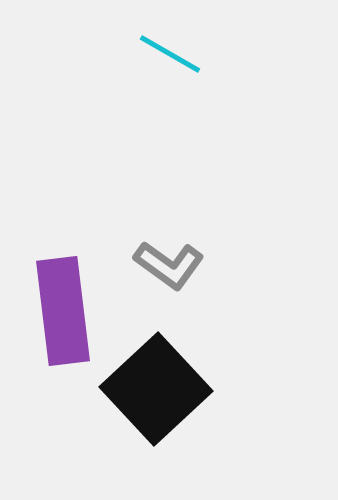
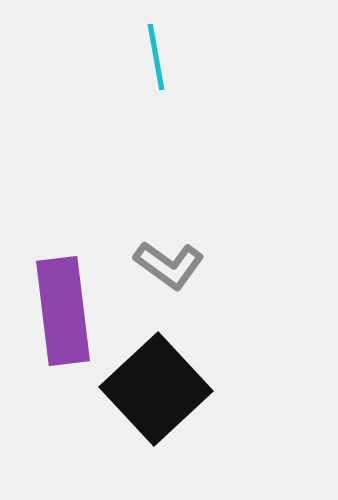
cyan line: moved 14 px left, 3 px down; rotated 50 degrees clockwise
